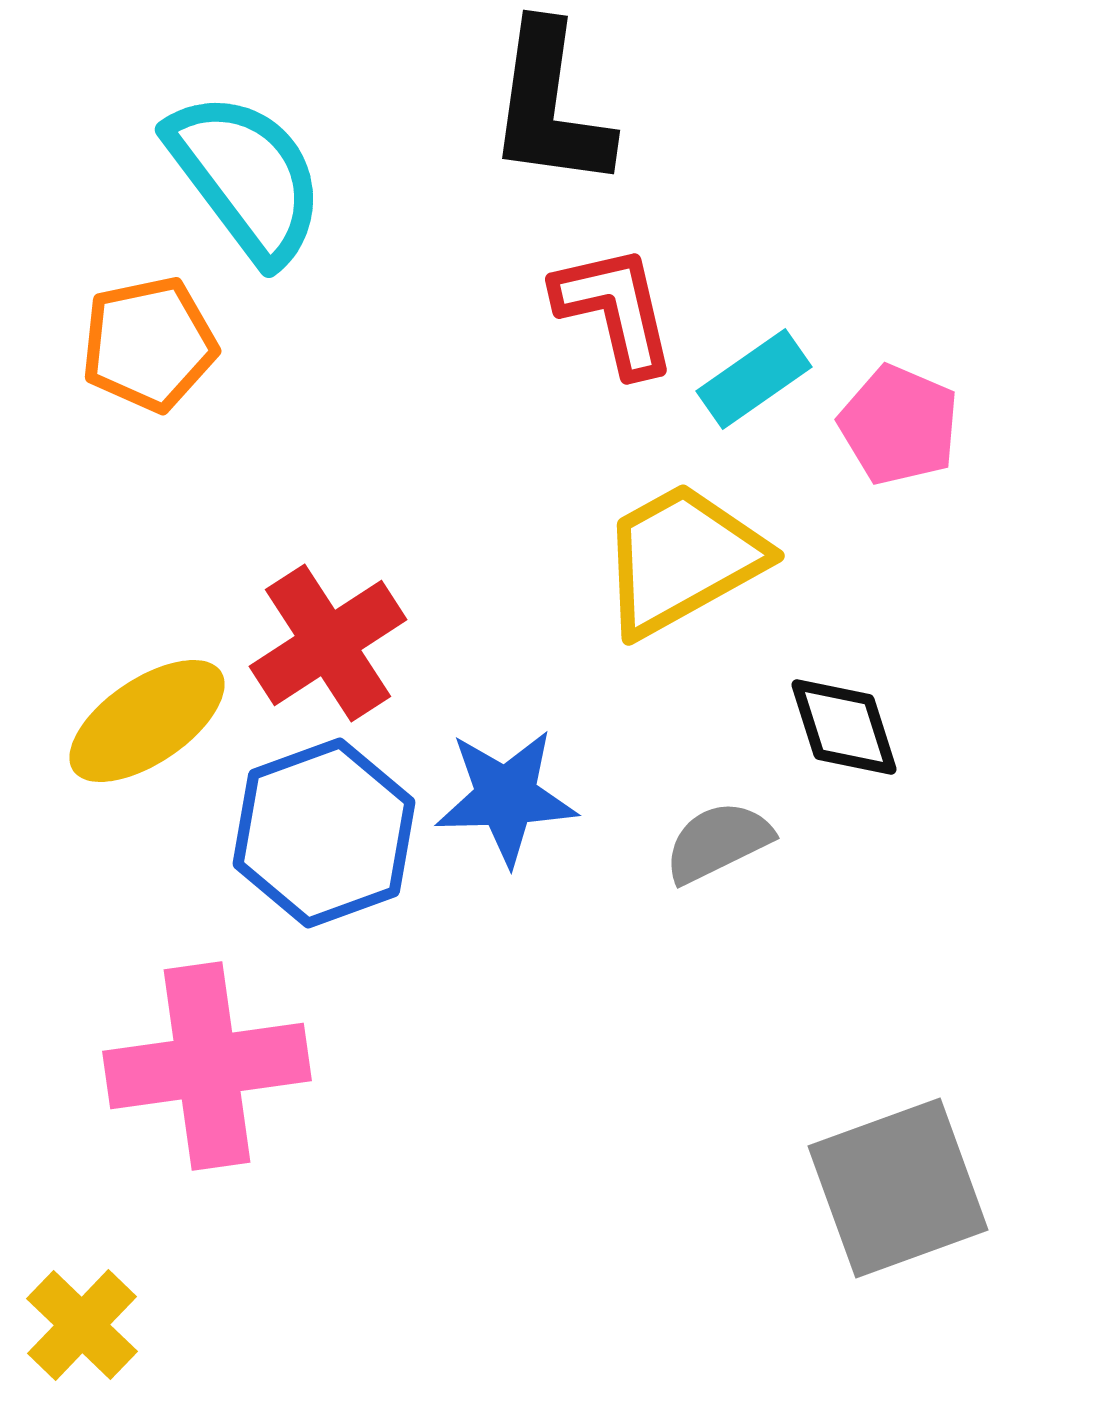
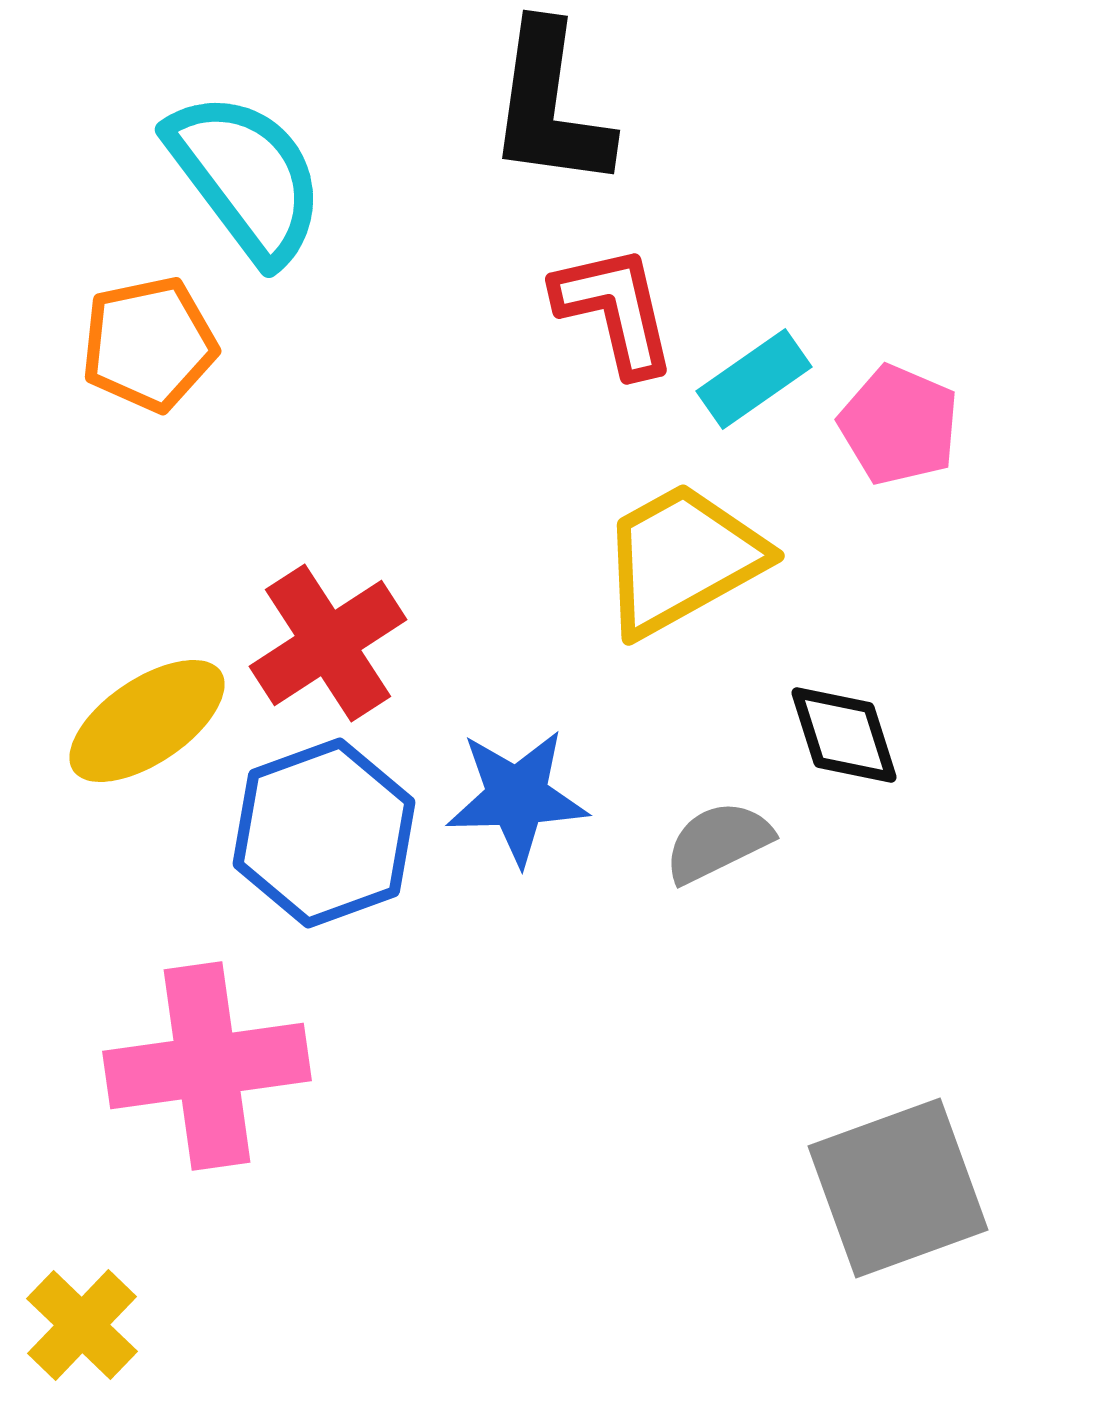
black diamond: moved 8 px down
blue star: moved 11 px right
